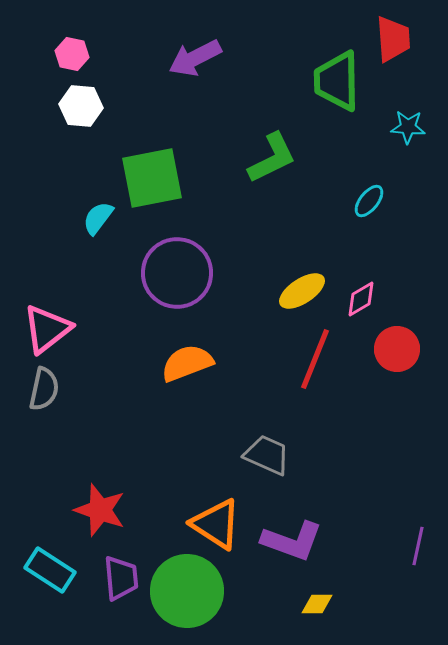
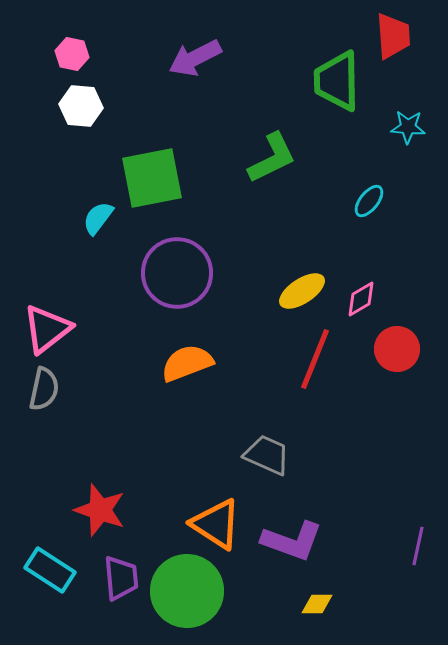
red trapezoid: moved 3 px up
